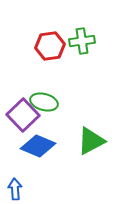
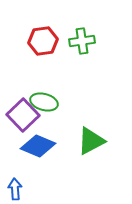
red hexagon: moved 7 px left, 5 px up
